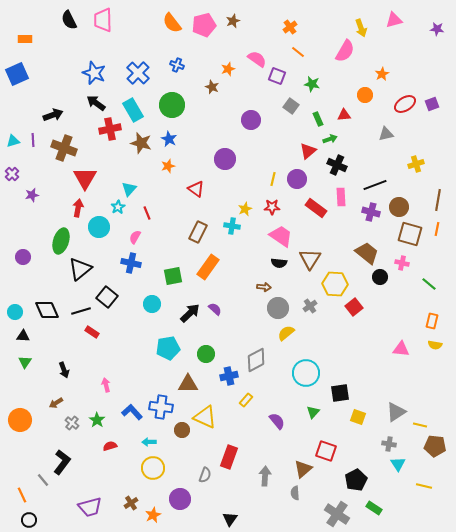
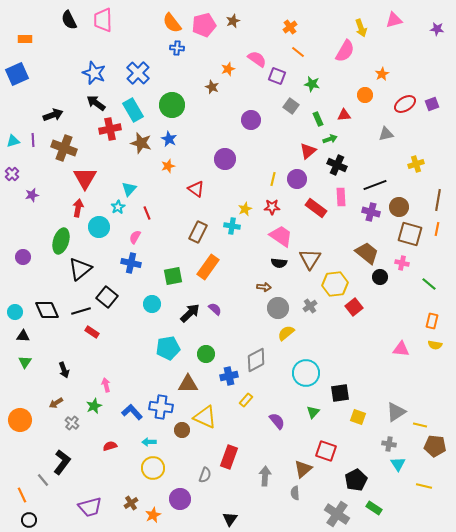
blue cross at (177, 65): moved 17 px up; rotated 16 degrees counterclockwise
yellow hexagon at (335, 284): rotated 10 degrees counterclockwise
green star at (97, 420): moved 3 px left, 14 px up; rotated 14 degrees clockwise
